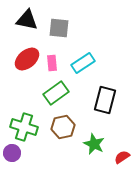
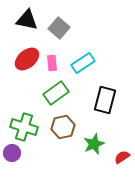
gray square: rotated 35 degrees clockwise
green star: rotated 25 degrees clockwise
